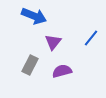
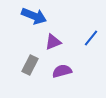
purple triangle: rotated 30 degrees clockwise
